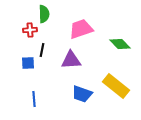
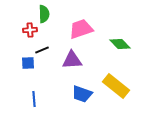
black line: rotated 56 degrees clockwise
purple triangle: moved 1 px right
